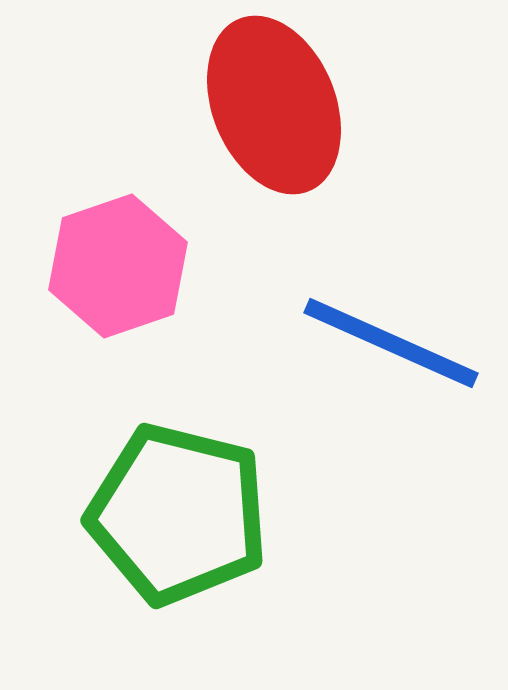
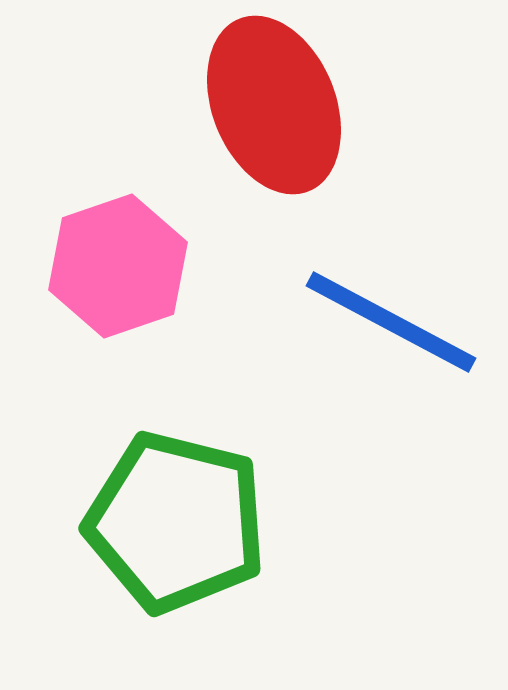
blue line: moved 21 px up; rotated 4 degrees clockwise
green pentagon: moved 2 px left, 8 px down
